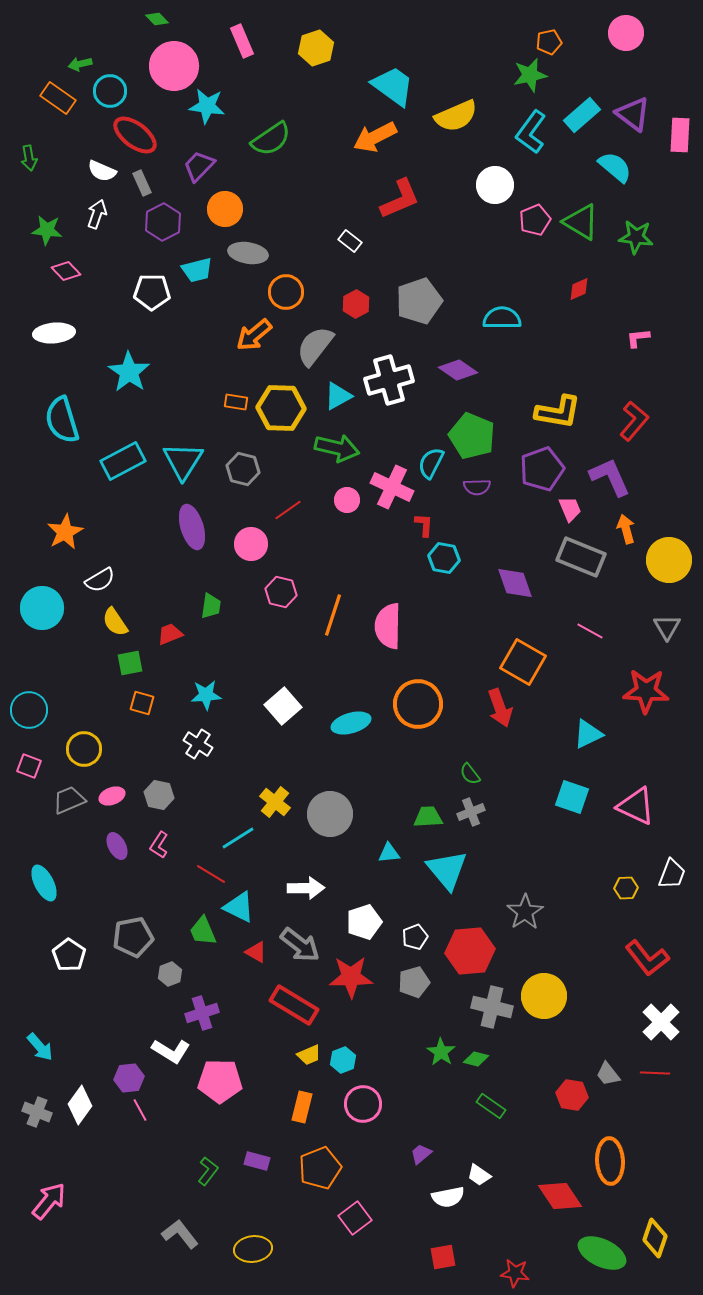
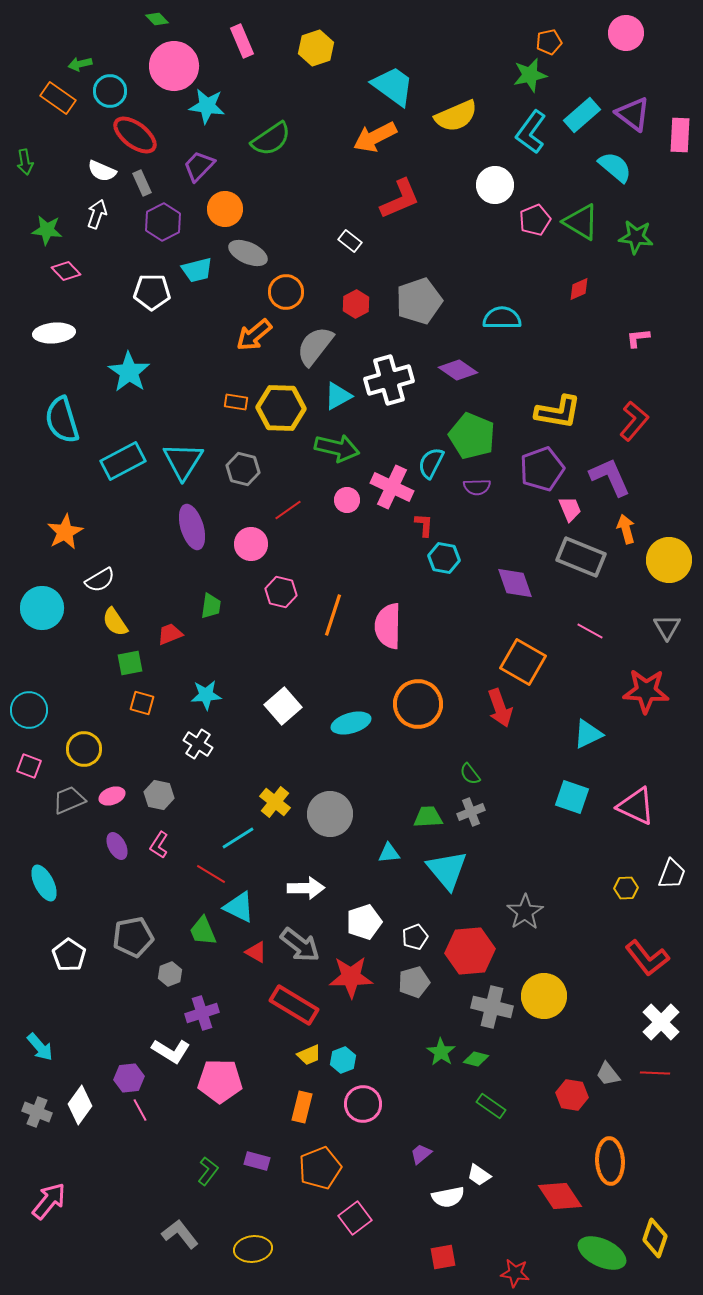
green arrow at (29, 158): moved 4 px left, 4 px down
gray ellipse at (248, 253): rotated 15 degrees clockwise
